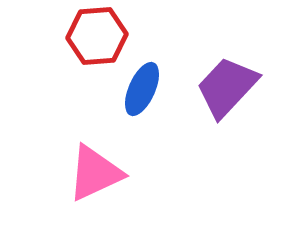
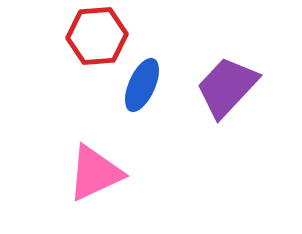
blue ellipse: moved 4 px up
